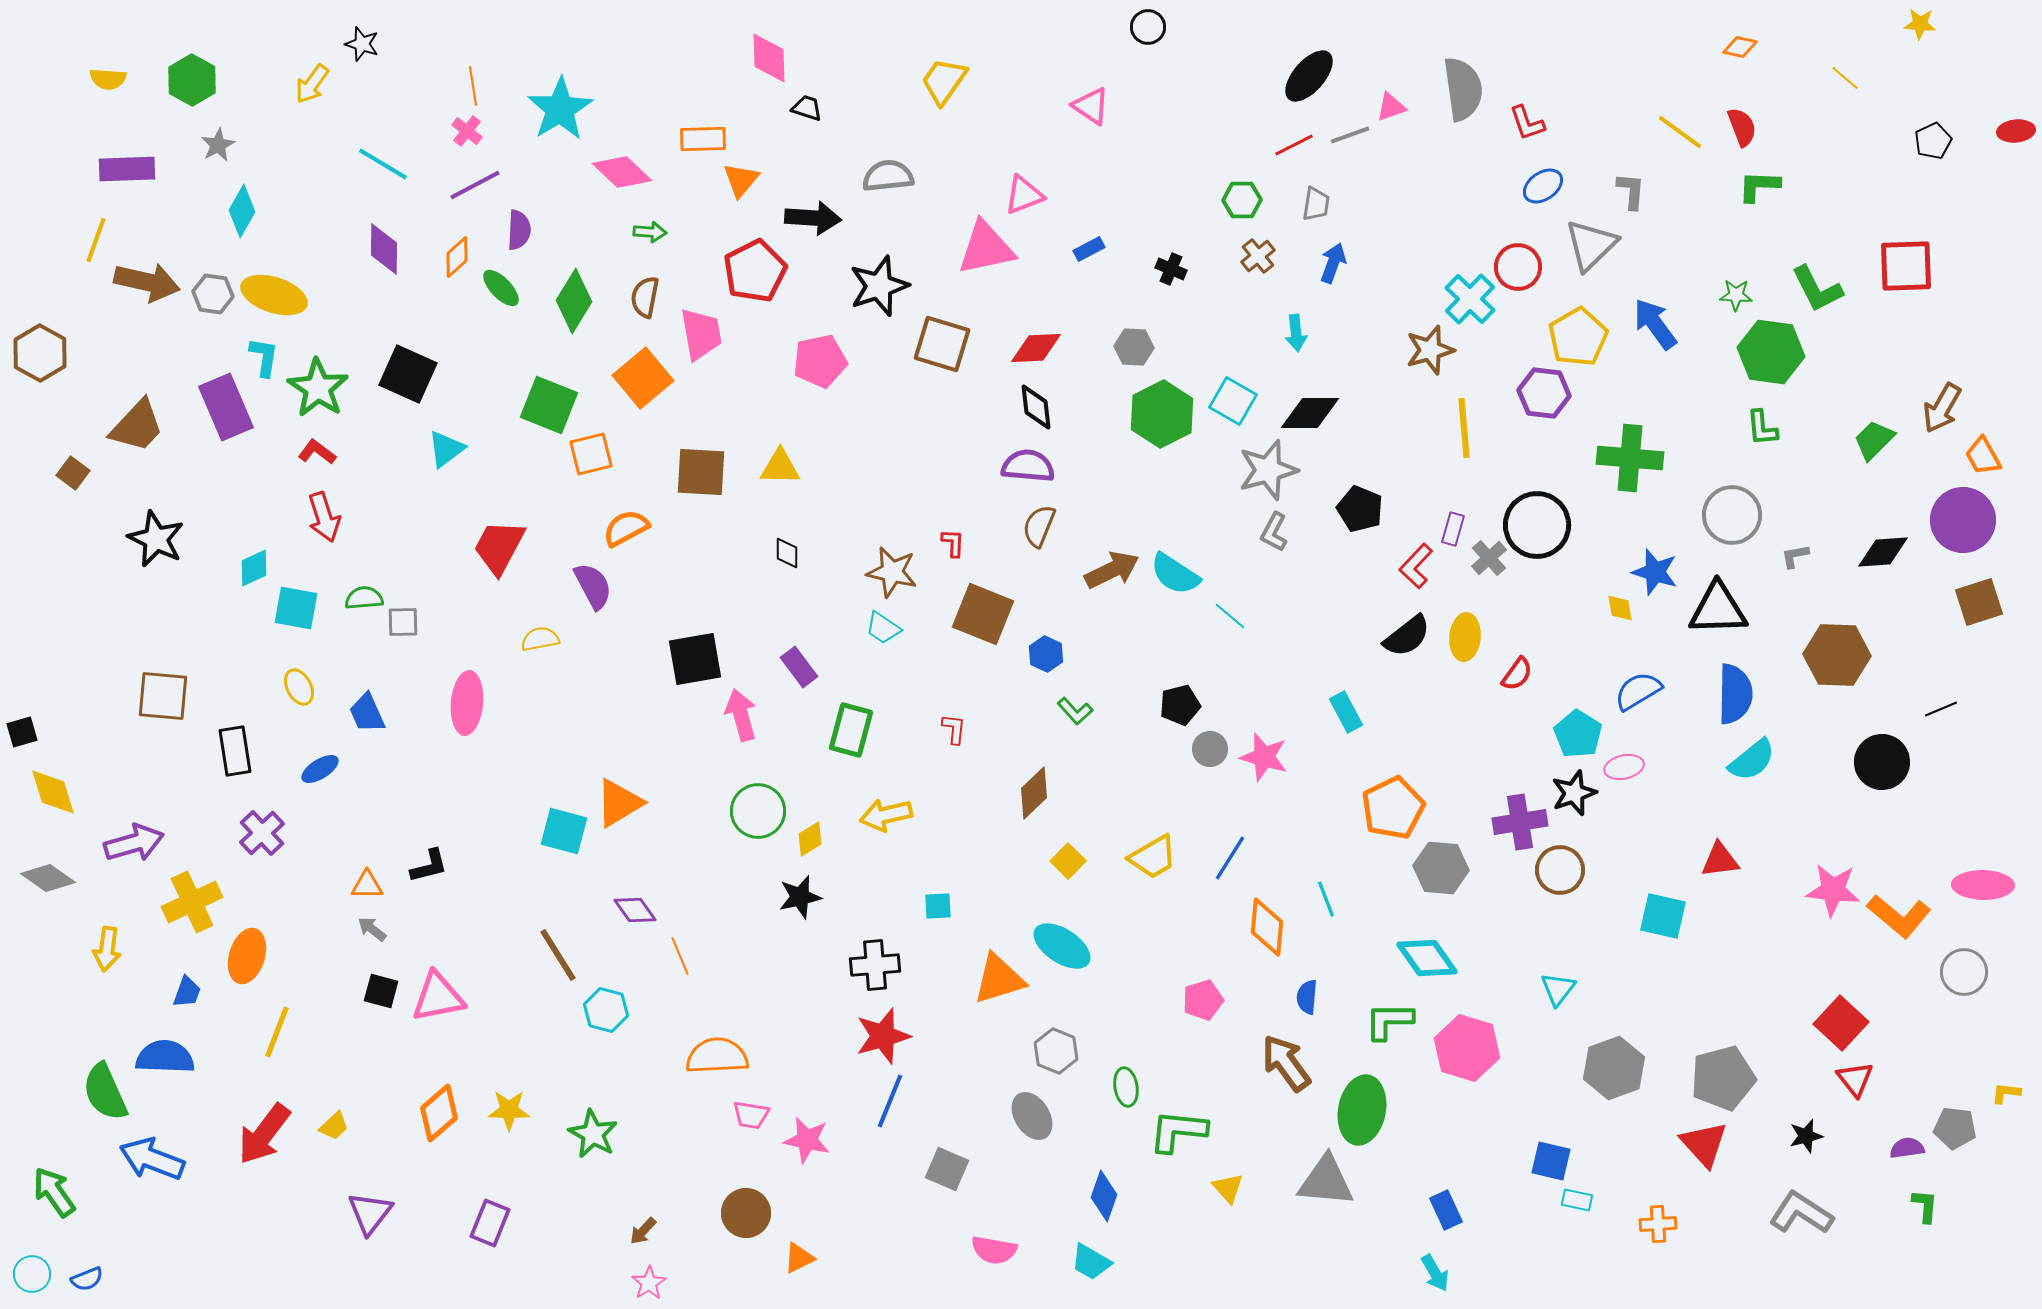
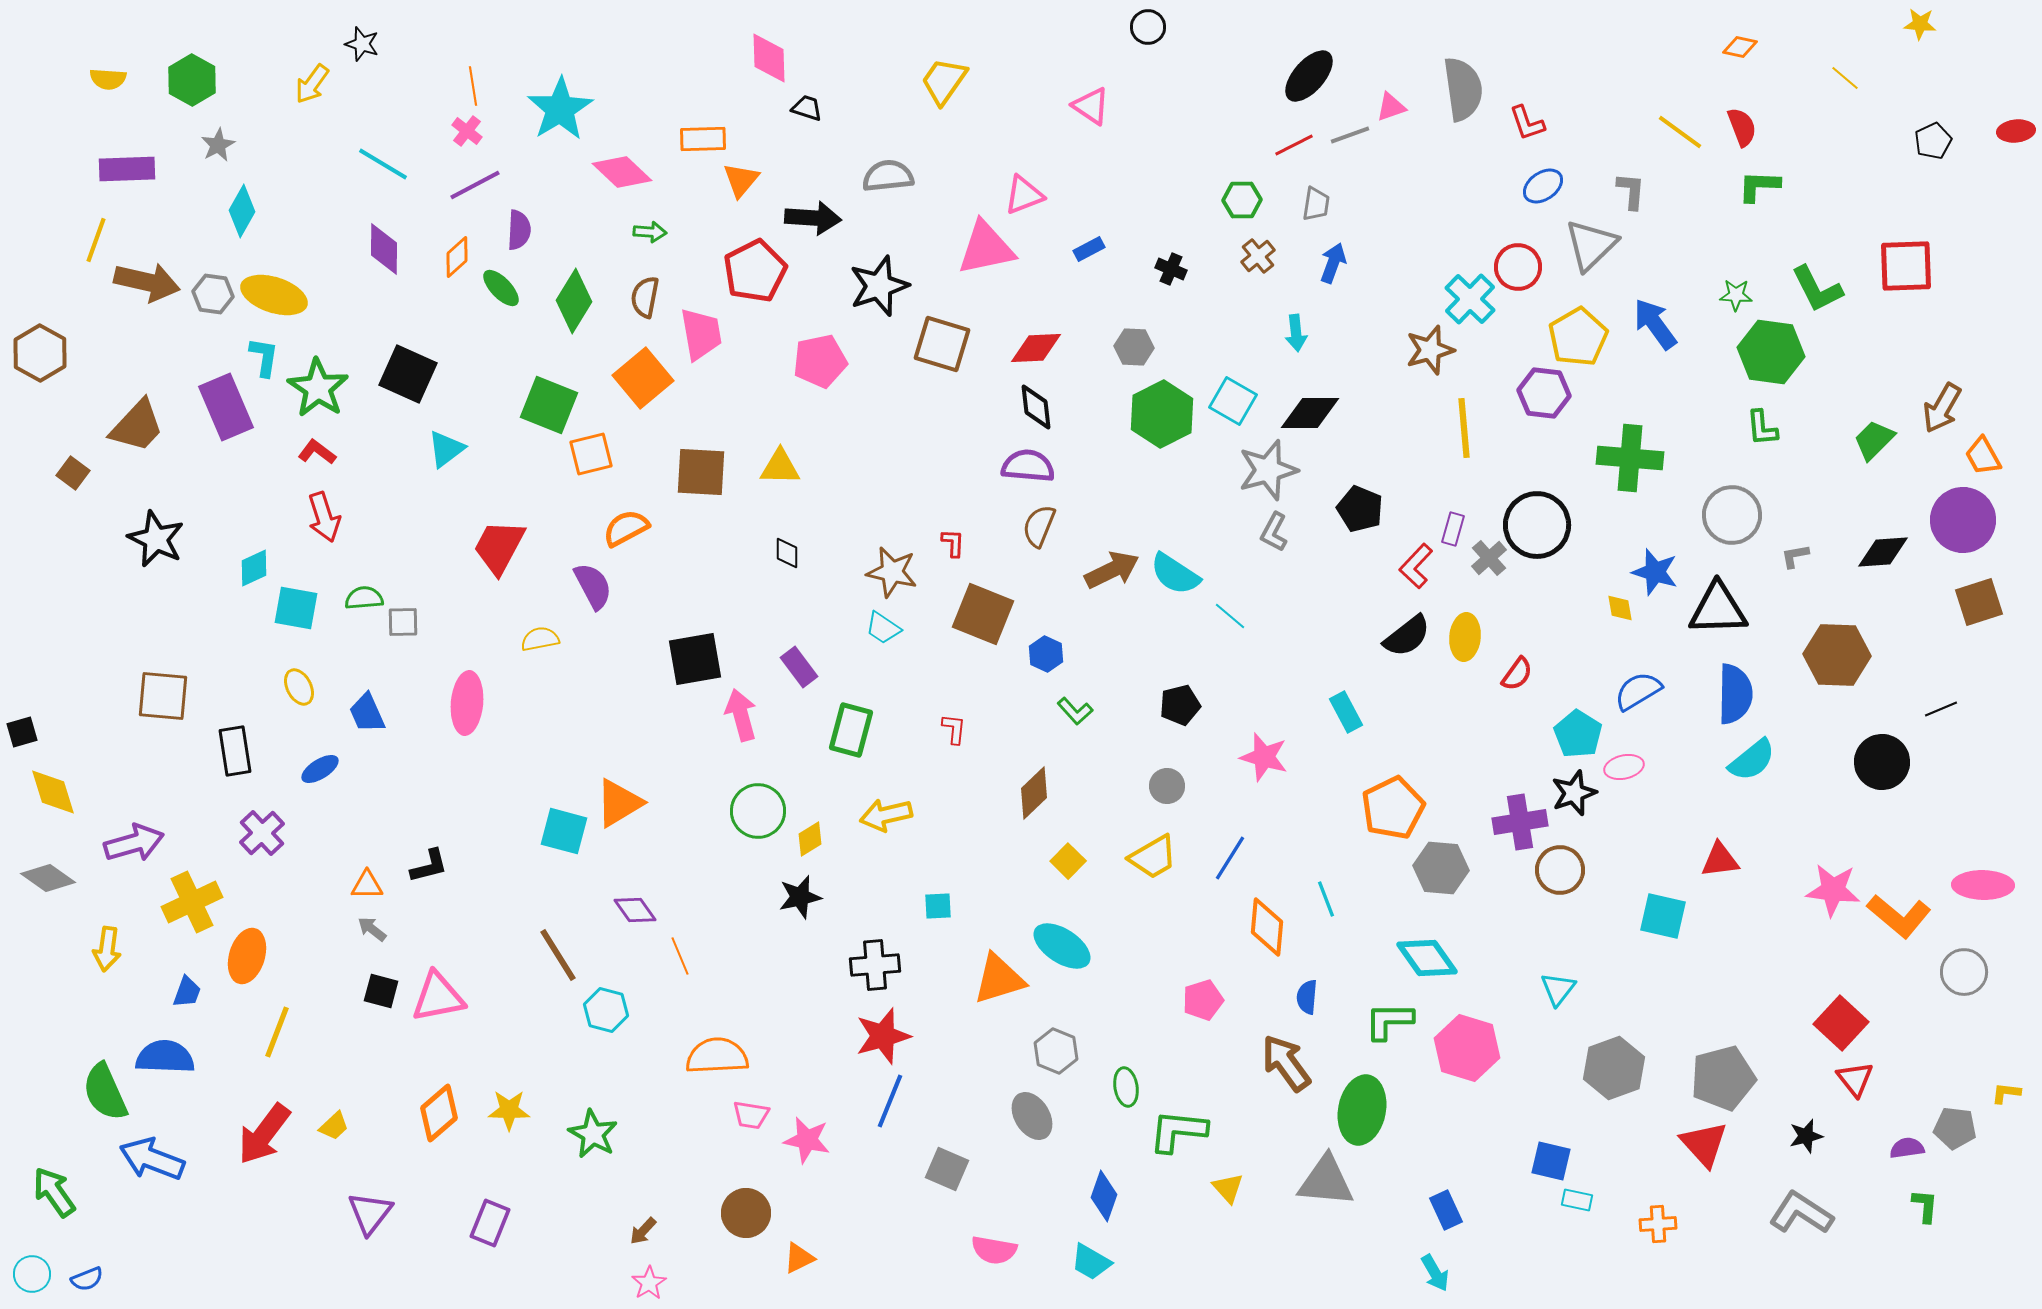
gray circle at (1210, 749): moved 43 px left, 37 px down
